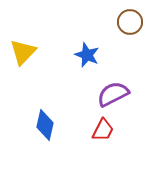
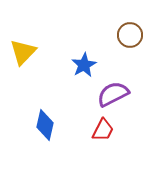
brown circle: moved 13 px down
blue star: moved 3 px left, 10 px down; rotated 20 degrees clockwise
